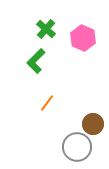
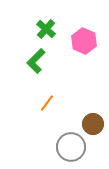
pink hexagon: moved 1 px right, 3 px down
gray circle: moved 6 px left
